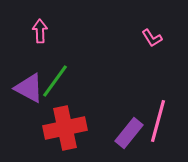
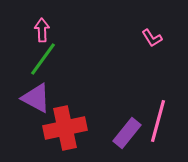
pink arrow: moved 2 px right, 1 px up
green line: moved 12 px left, 22 px up
purple triangle: moved 7 px right, 10 px down
purple rectangle: moved 2 px left
